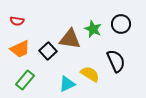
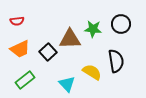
red semicircle: rotated 16 degrees counterclockwise
green star: rotated 18 degrees counterclockwise
brown triangle: rotated 10 degrees counterclockwise
black square: moved 1 px down
black semicircle: rotated 15 degrees clockwise
yellow semicircle: moved 2 px right, 2 px up
green rectangle: rotated 12 degrees clockwise
cyan triangle: rotated 48 degrees counterclockwise
